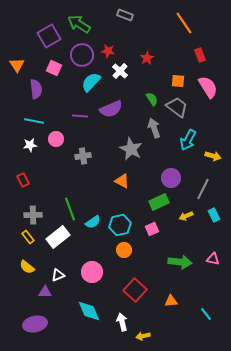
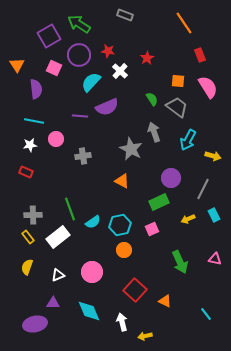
purple circle at (82, 55): moved 3 px left
purple semicircle at (111, 109): moved 4 px left, 2 px up
gray arrow at (154, 128): moved 4 px down
red rectangle at (23, 180): moved 3 px right, 8 px up; rotated 40 degrees counterclockwise
yellow arrow at (186, 216): moved 2 px right, 3 px down
pink triangle at (213, 259): moved 2 px right
green arrow at (180, 262): rotated 60 degrees clockwise
yellow semicircle at (27, 267): rotated 70 degrees clockwise
purple triangle at (45, 292): moved 8 px right, 11 px down
orange triangle at (171, 301): moved 6 px left; rotated 32 degrees clockwise
yellow arrow at (143, 336): moved 2 px right
